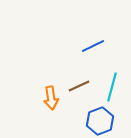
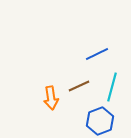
blue line: moved 4 px right, 8 px down
